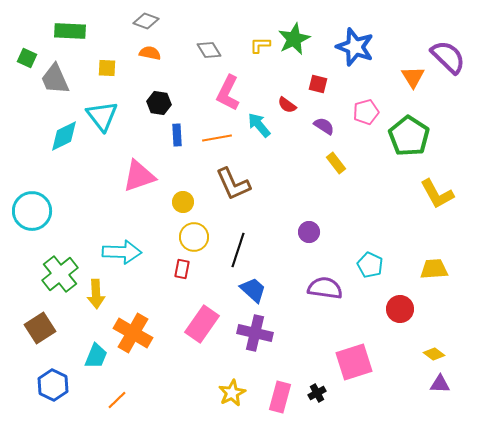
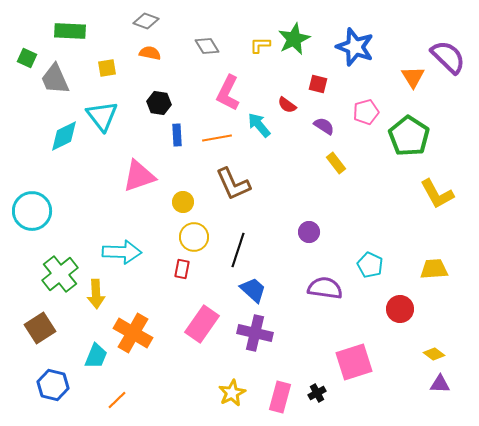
gray diamond at (209, 50): moved 2 px left, 4 px up
yellow square at (107, 68): rotated 12 degrees counterclockwise
blue hexagon at (53, 385): rotated 12 degrees counterclockwise
